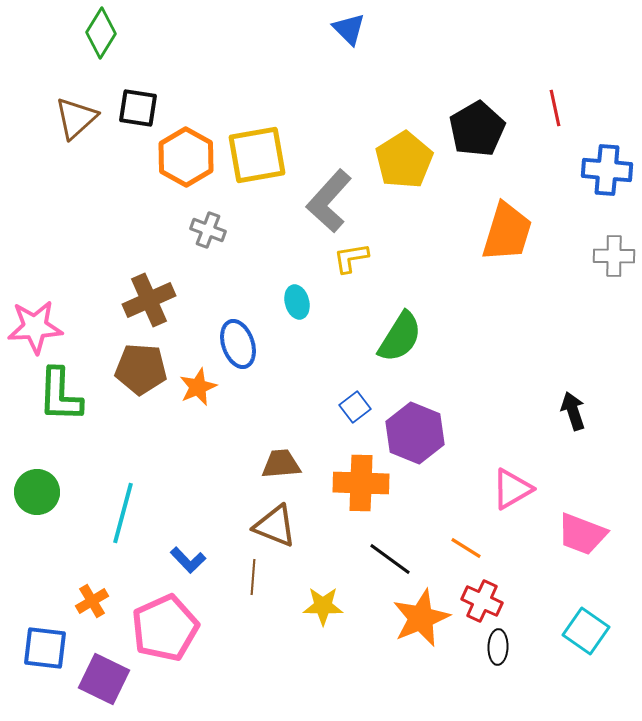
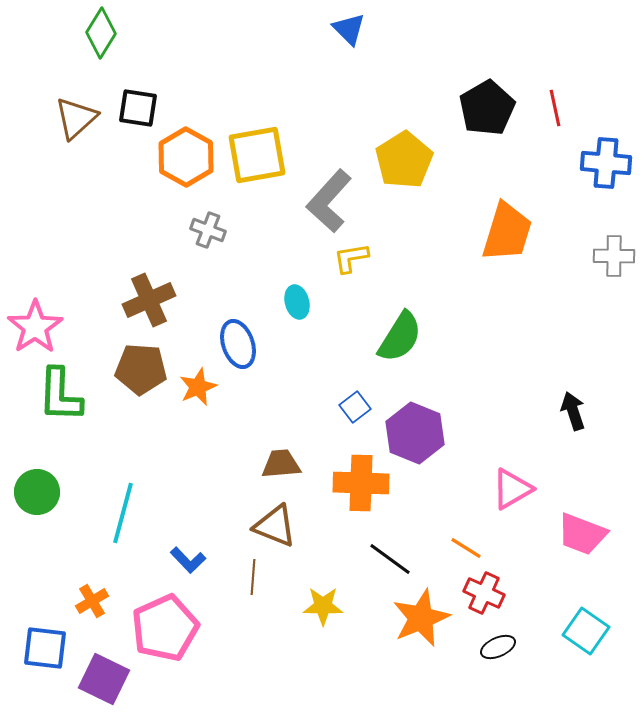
black pentagon at (477, 129): moved 10 px right, 21 px up
blue cross at (607, 170): moved 1 px left, 7 px up
pink star at (35, 327): rotated 30 degrees counterclockwise
red cross at (482, 601): moved 2 px right, 8 px up
black ellipse at (498, 647): rotated 64 degrees clockwise
